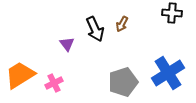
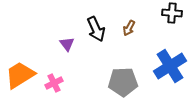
brown arrow: moved 7 px right, 4 px down
black arrow: moved 1 px right
blue cross: moved 2 px right, 7 px up
gray pentagon: rotated 16 degrees clockwise
